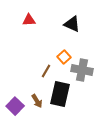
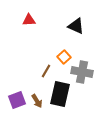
black triangle: moved 4 px right, 2 px down
gray cross: moved 2 px down
purple square: moved 2 px right, 6 px up; rotated 24 degrees clockwise
